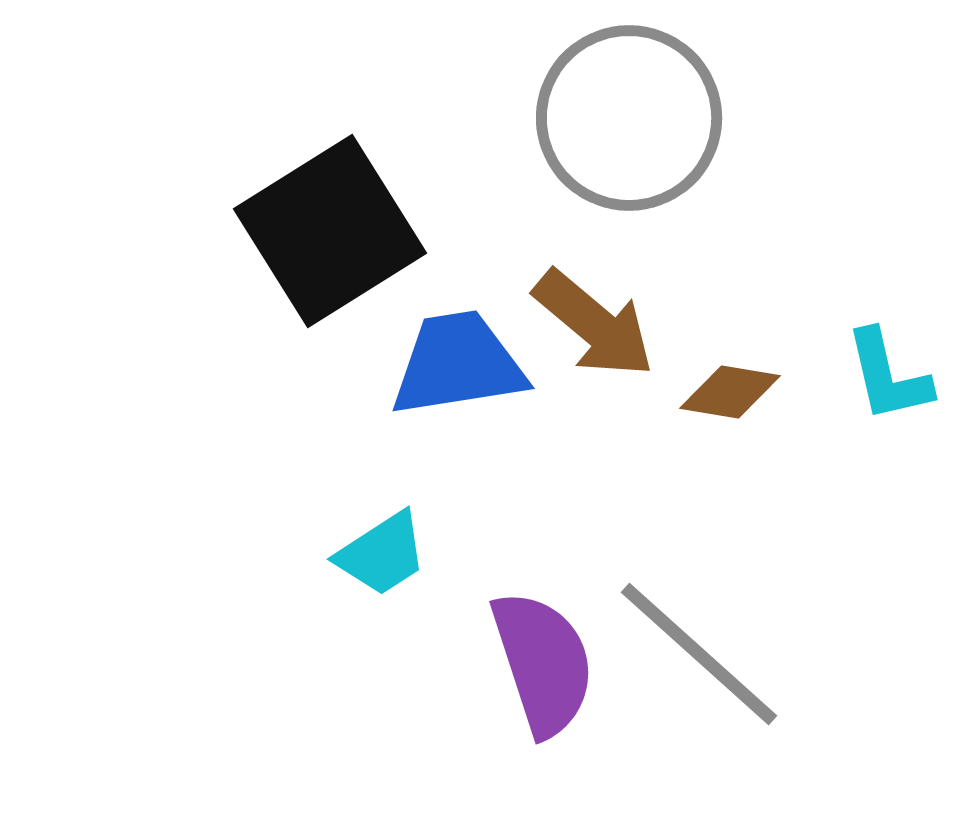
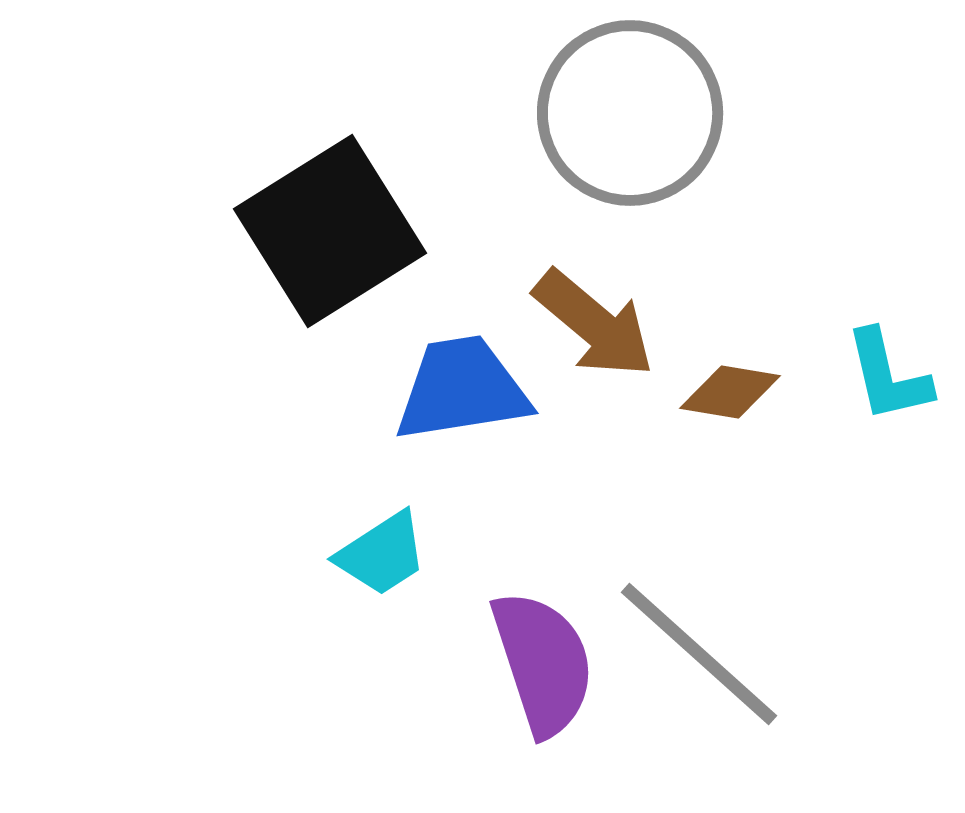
gray circle: moved 1 px right, 5 px up
blue trapezoid: moved 4 px right, 25 px down
